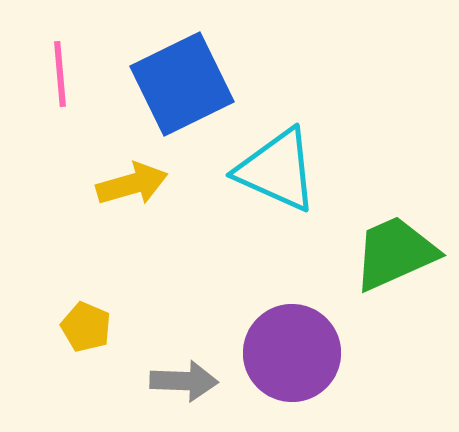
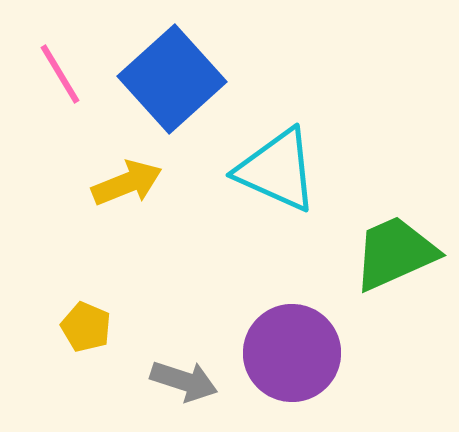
pink line: rotated 26 degrees counterclockwise
blue square: moved 10 px left, 5 px up; rotated 16 degrees counterclockwise
yellow arrow: moved 5 px left, 1 px up; rotated 6 degrees counterclockwise
gray arrow: rotated 16 degrees clockwise
